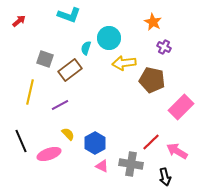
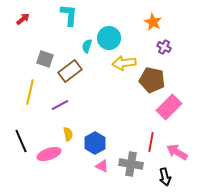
cyan L-shape: rotated 105 degrees counterclockwise
red arrow: moved 4 px right, 2 px up
cyan semicircle: moved 1 px right, 2 px up
brown rectangle: moved 1 px down
pink rectangle: moved 12 px left
yellow semicircle: rotated 32 degrees clockwise
red line: rotated 36 degrees counterclockwise
pink arrow: moved 1 px down
